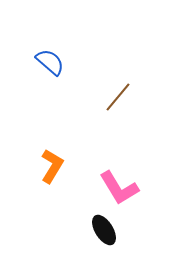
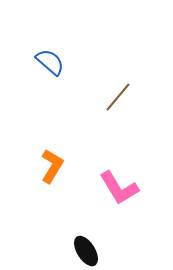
black ellipse: moved 18 px left, 21 px down
